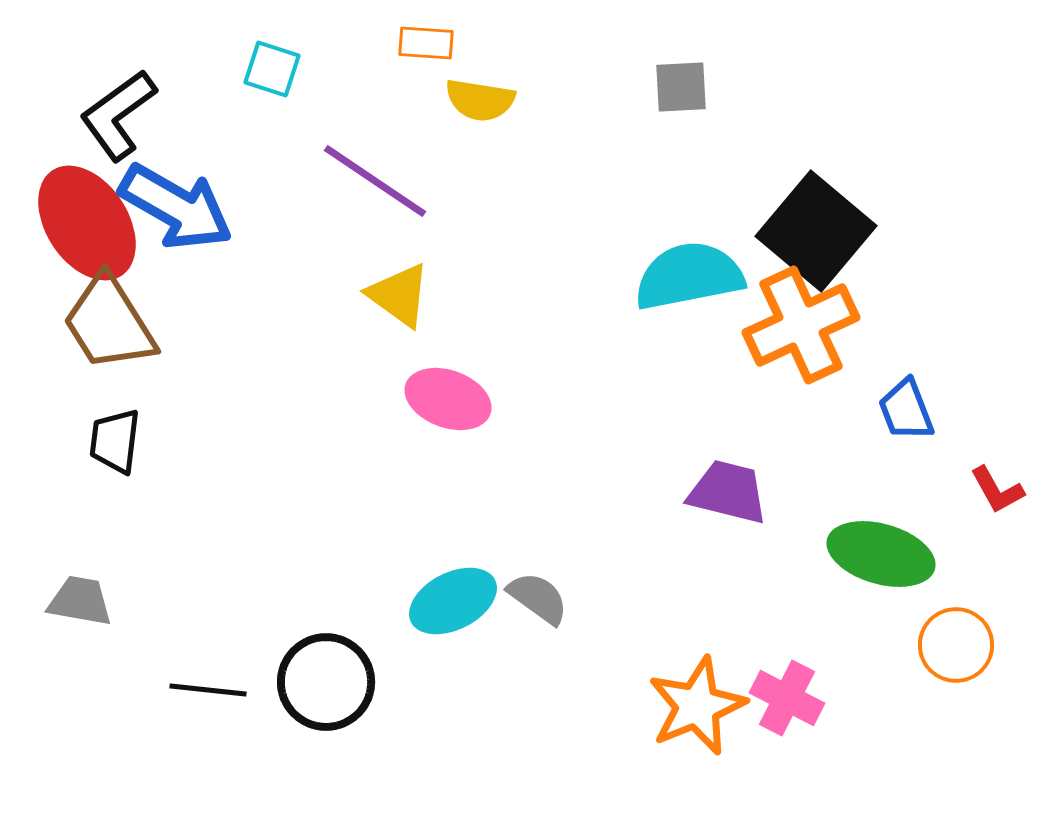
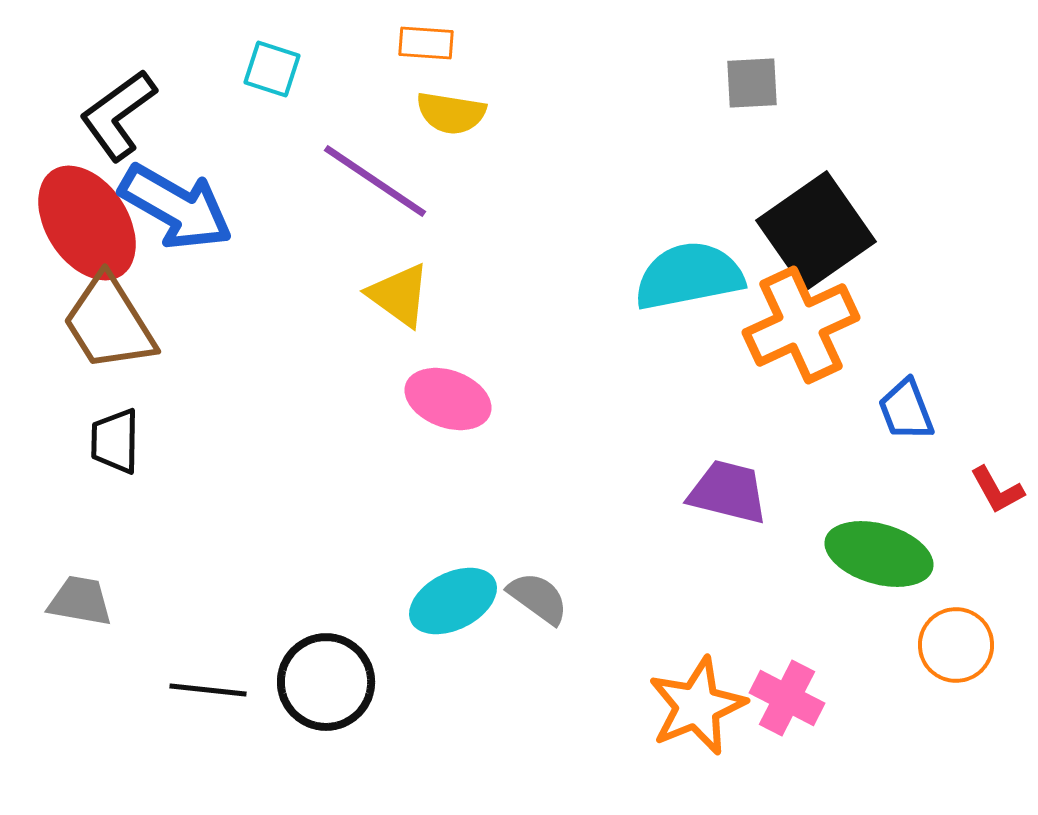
gray square: moved 71 px right, 4 px up
yellow semicircle: moved 29 px left, 13 px down
black square: rotated 15 degrees clockwise
black trapezoid: rotated 6 degrees counterclockwise
green ellipse: moved 2 px left
